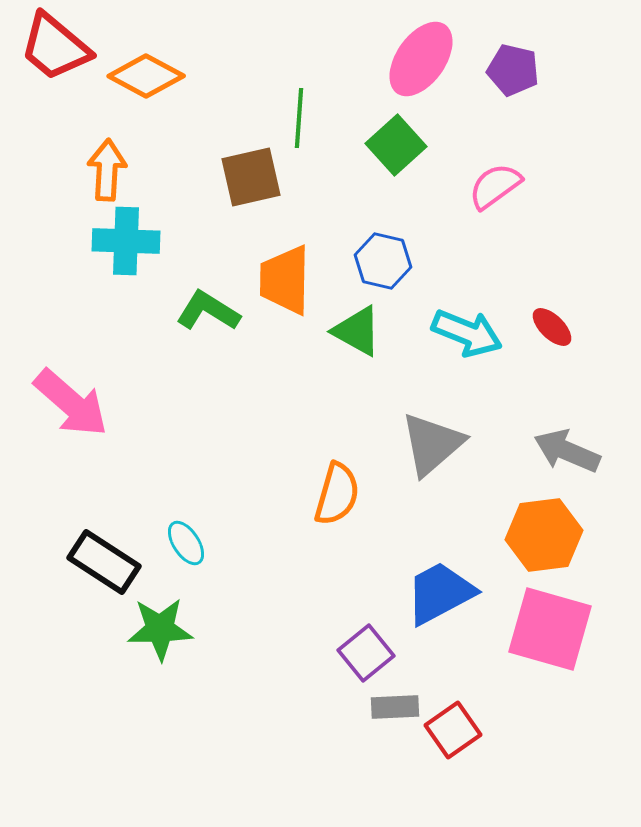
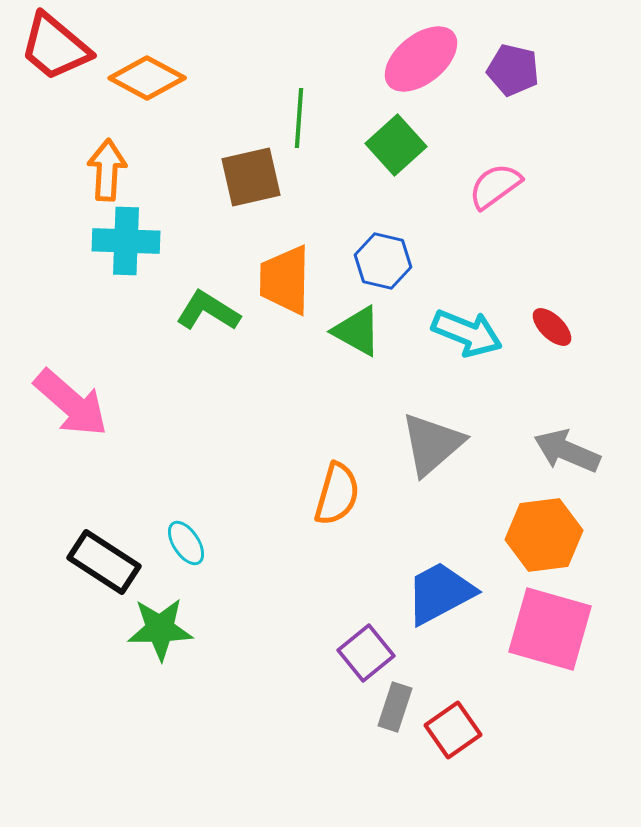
pink ellipse: rotated 16 degrees clockwise
orange diamond: moved 1 px right, 2 px down
gray rectangle: rotated 69 degrees counterclockwise
